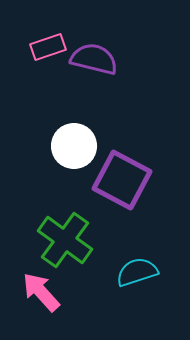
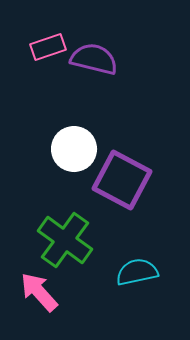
white circle: moved 3 px down
cyan semicircle: rotated 6 degrees clockwise
pink arrow: moved 2 px left
